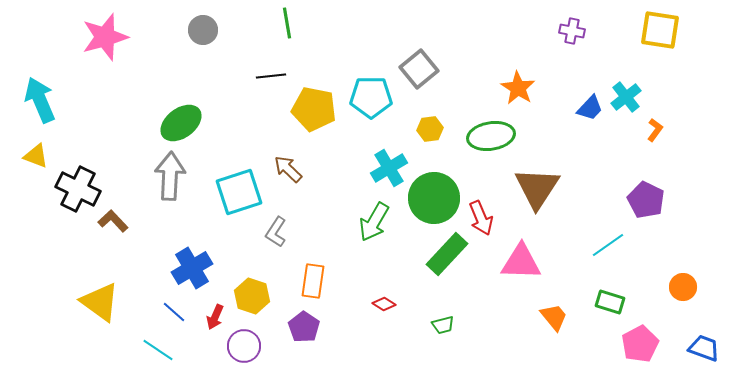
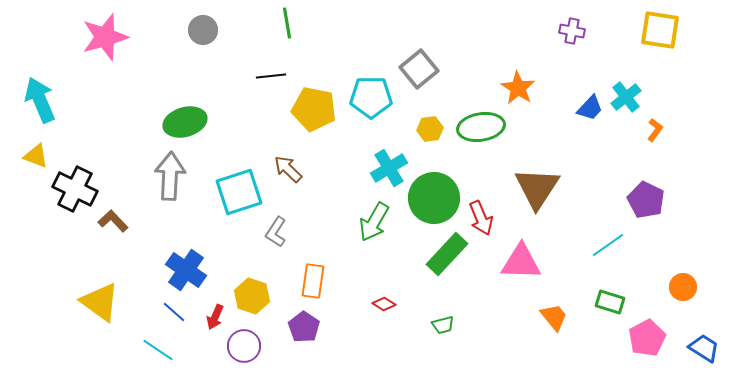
green ellipse at (181, 123): moved 4 px right, 1 px up; rotated 21 degrees clockwise
green ellipse at (491, 136): moved 10 px left, 9 px up
black cross at (78, 189): moved 3 px left
blue cross at (192, 268): moved 6 px left, 2 px down; rotated 24 degrees counterclockwise
pink pentagon at (640, 344): moved 7 px right, 6 px up
blue trapezoid at (704, 348): rotated 12 degrees clockwise
